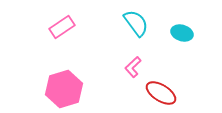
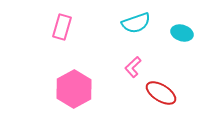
cyan semicircle: rotated 108 degrees clockwise
pink rectangle: rotated 40 degrees counterclockwise
pink hexagon: moved 10 px right; rotated 12 degrees counterclockwise
